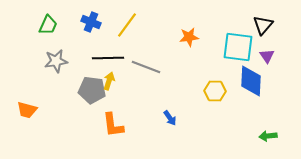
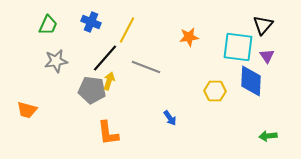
yellow line: moved 5 px down; rotated 8 degrees counterclockwise
black line: moved 3 px left; rotated 48 degrees counterclockwise
orange L-shape: moved 5 px left, 8 px down
